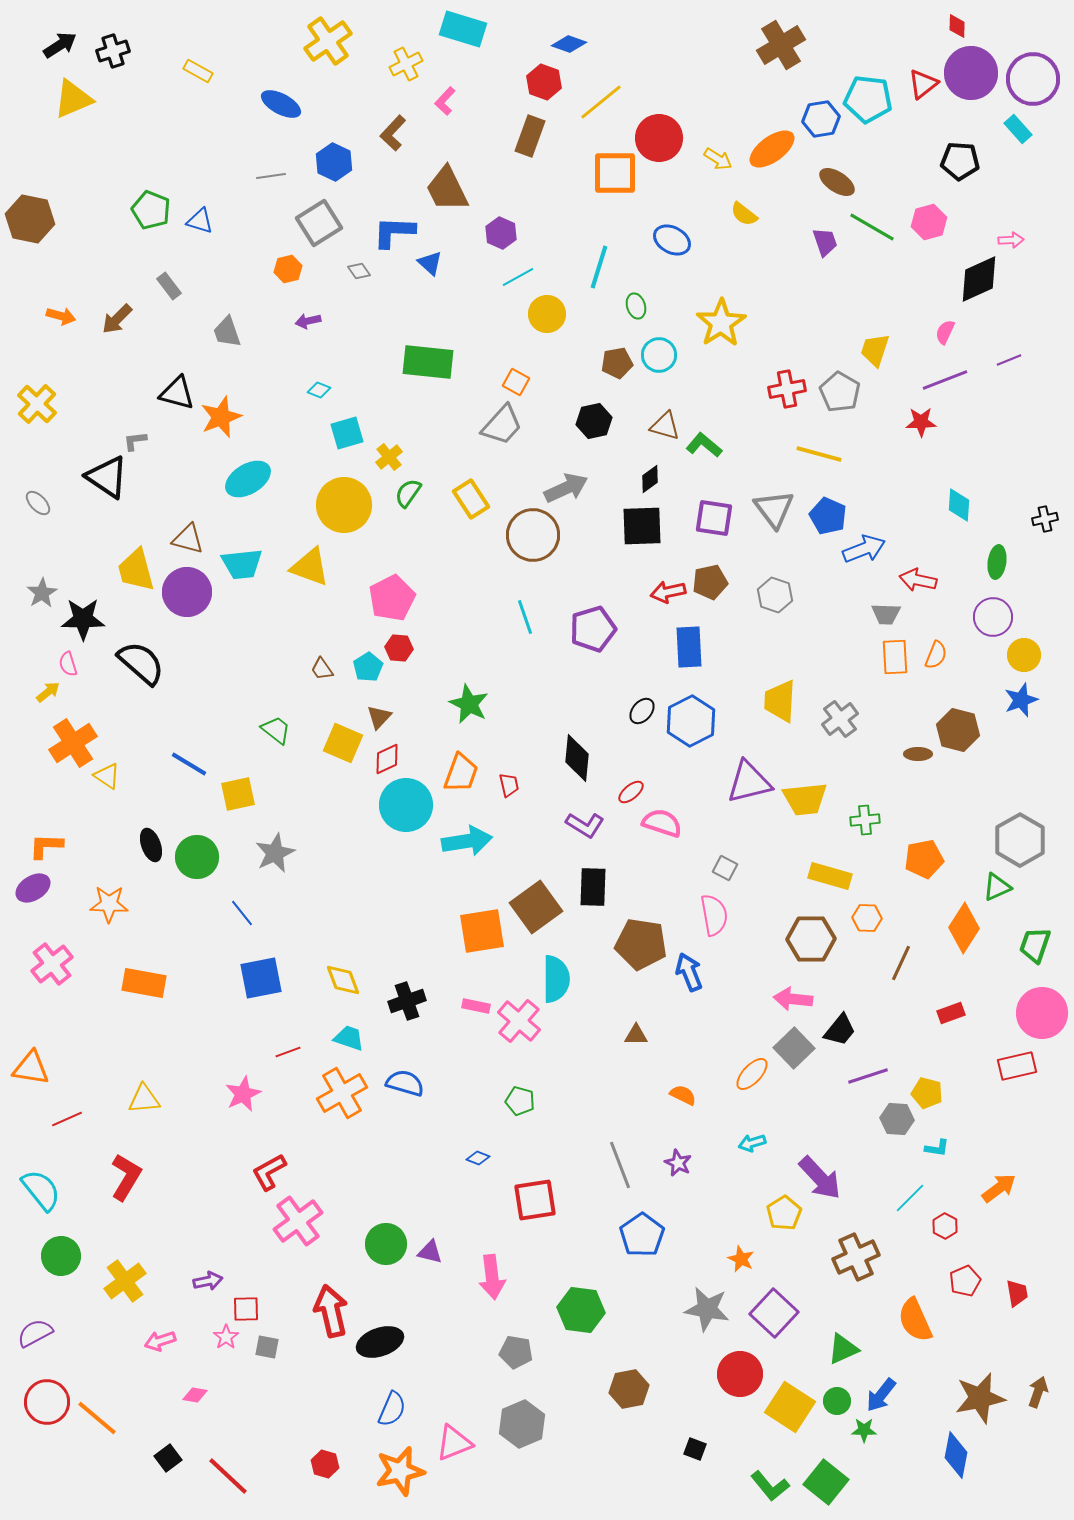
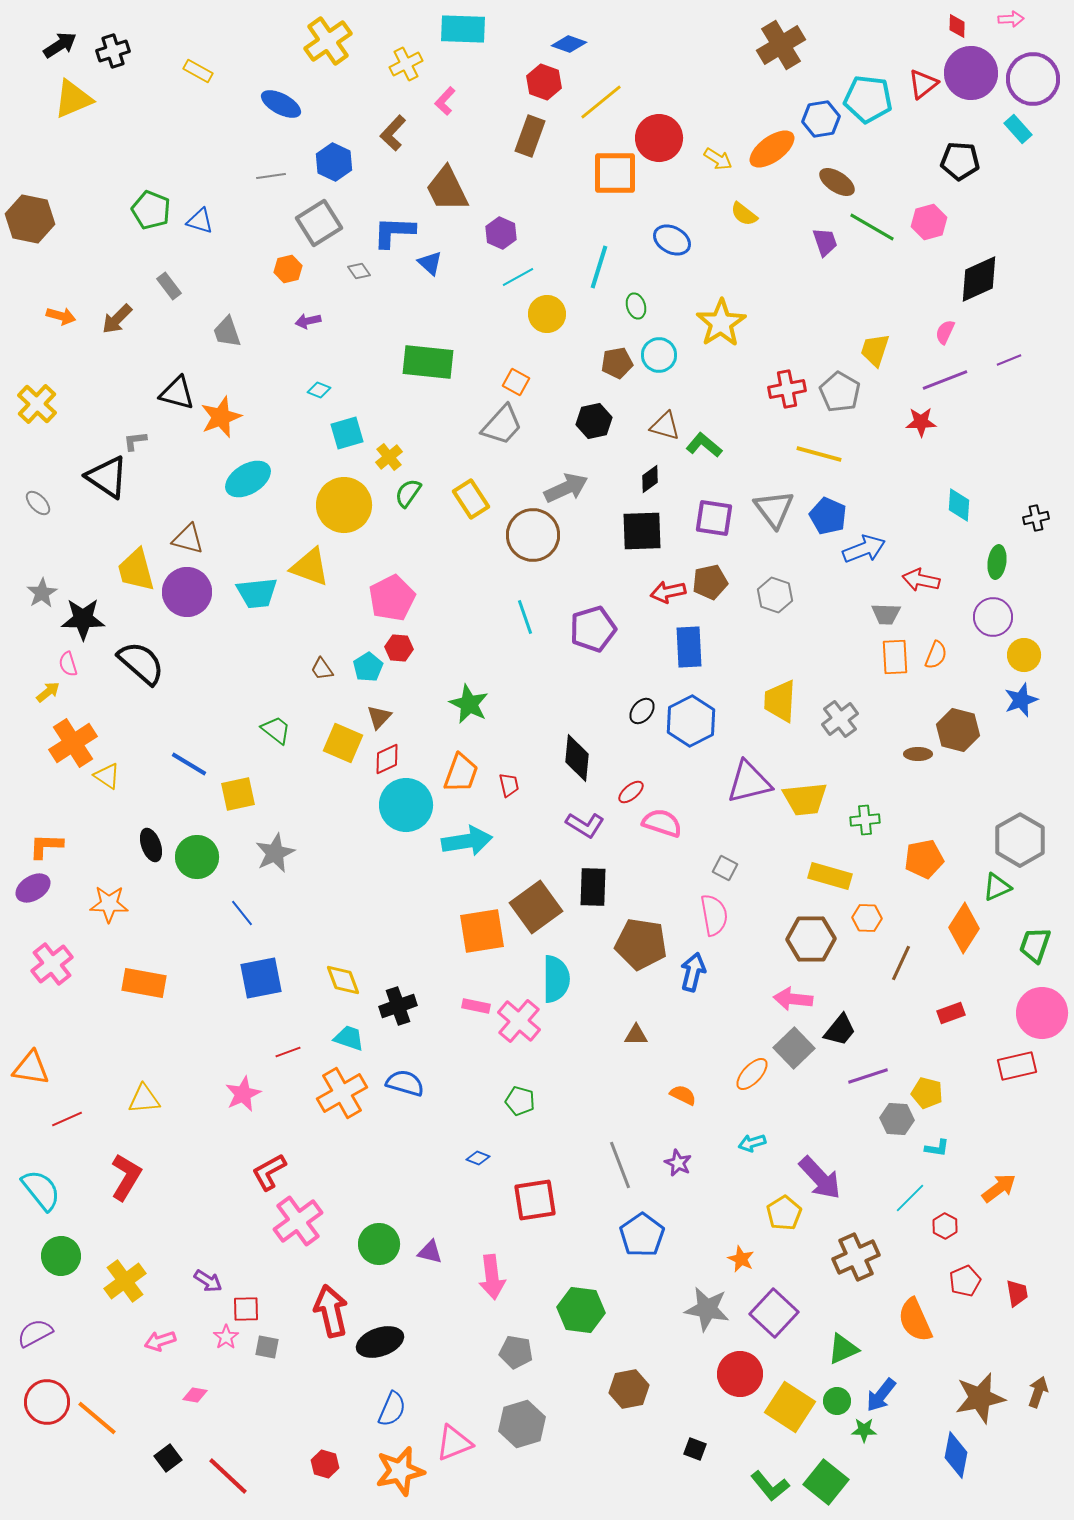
cyan rectangle at (463, 29): rotated 15 degrees counterclockwise
pink arrow at (1011, 240): moved 221 px up
black cross at (1045, 519): moved 9 px left, 1 px up
black square at (642, 526): moved 5 px down
cyan trapezoid at (242, 564): moved 15 px right, 29 px down
red arrow at (918, 580): moved 3 px right
blue arrow at (689, 972): moved 4 px right; rotated 36 degrees clockwise
black cross at (407, 1001): moved 9 px left, 5 px down
green circle at (386, 1244): moved 7 px left
purple arrow at (208, 1281): rotated 44 degrees clockwise
gray hexagon at (522, 1424): rotated 6 degrees clockwise
